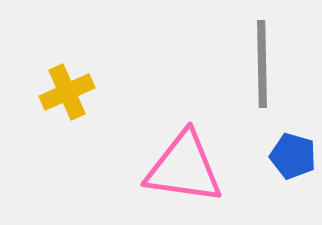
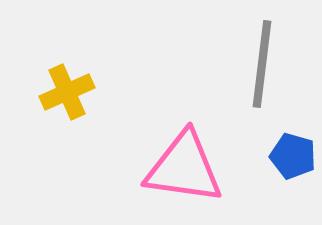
gray line: rotated 8 degrees clockwise
